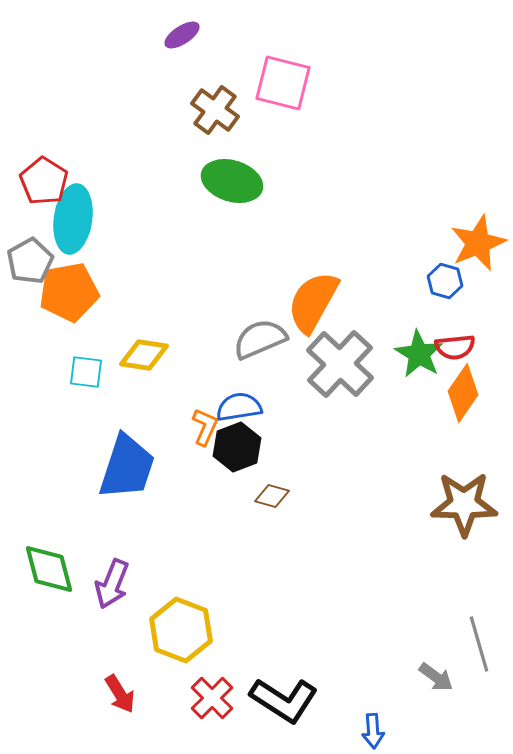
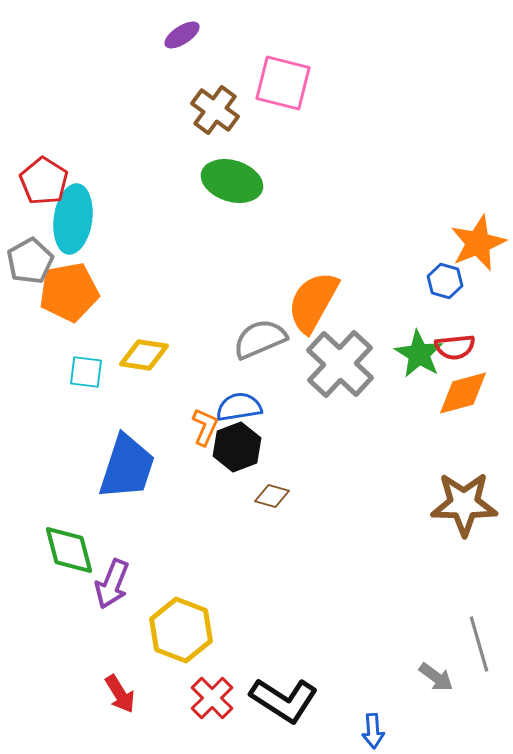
orange diamond: rotated 40 degrees clockwise
green diamond: moved 20 px right, 19 px up
